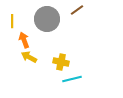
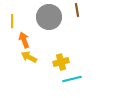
brown line: rotated 64 degrees counterclockwise
gray circle: moved 2 px right, 2 px up
yellow cross: rotated 28 degrees counterclockwise
